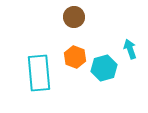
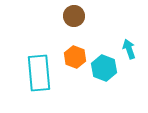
brown circle: moved 1 px up
cyan arrow: moved 1 px left
cyan hexagon: rotated 25 degrees counterclockwise
